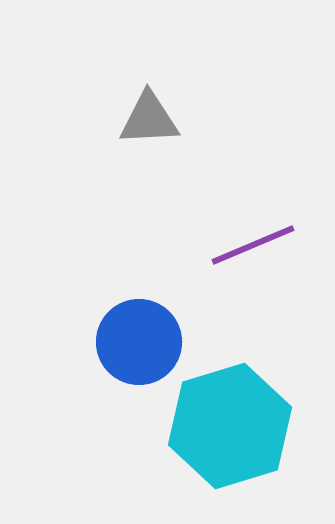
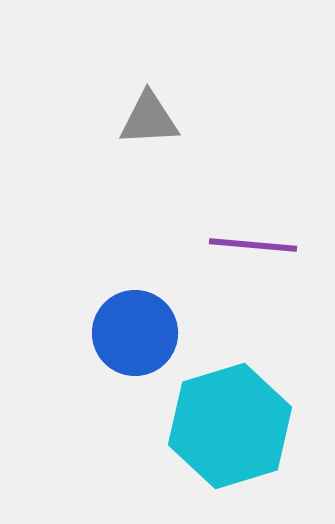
purple line: rotated 28 degrees clockwise
blue circle: moved 4 px left, 9 px up
